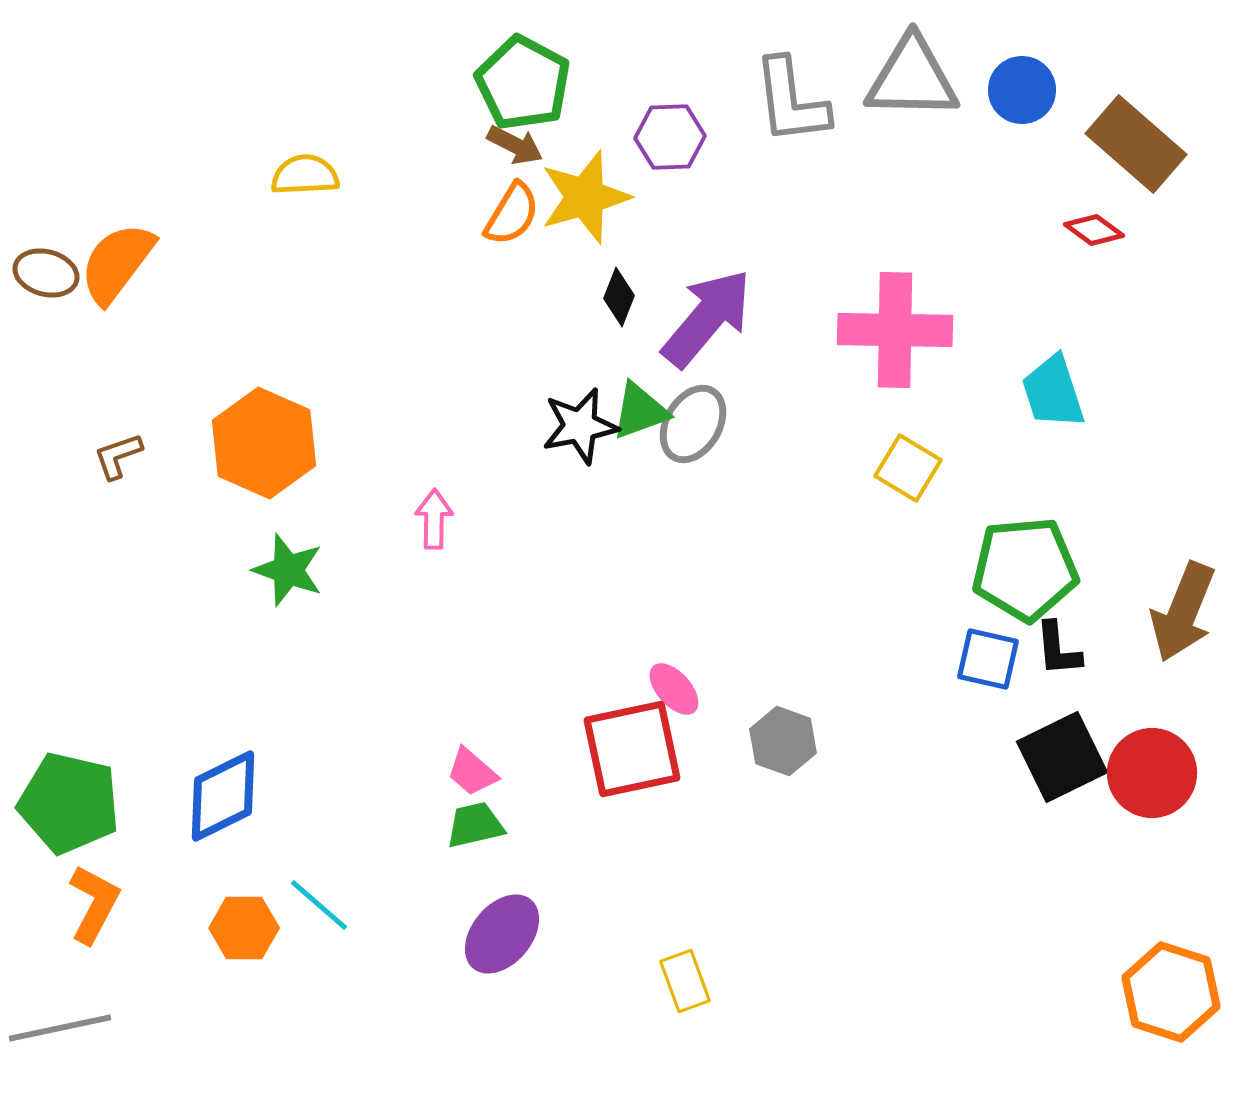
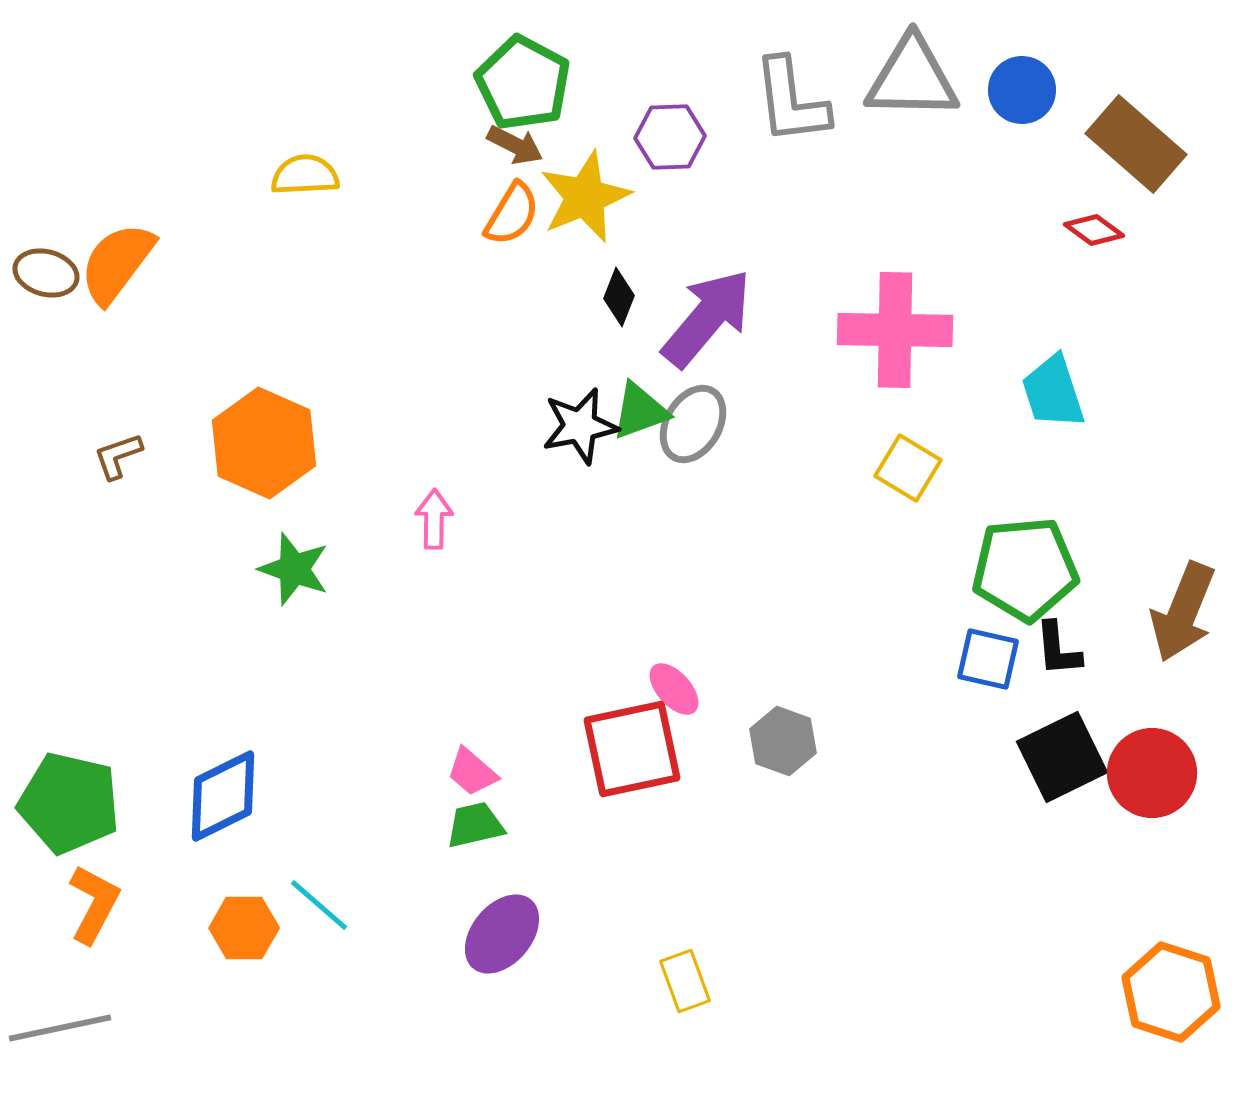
yellow star at (585, 197): rotated 6 degrees counterclockwise
green star at (288, 570): moved 6 px right, 1 px up
